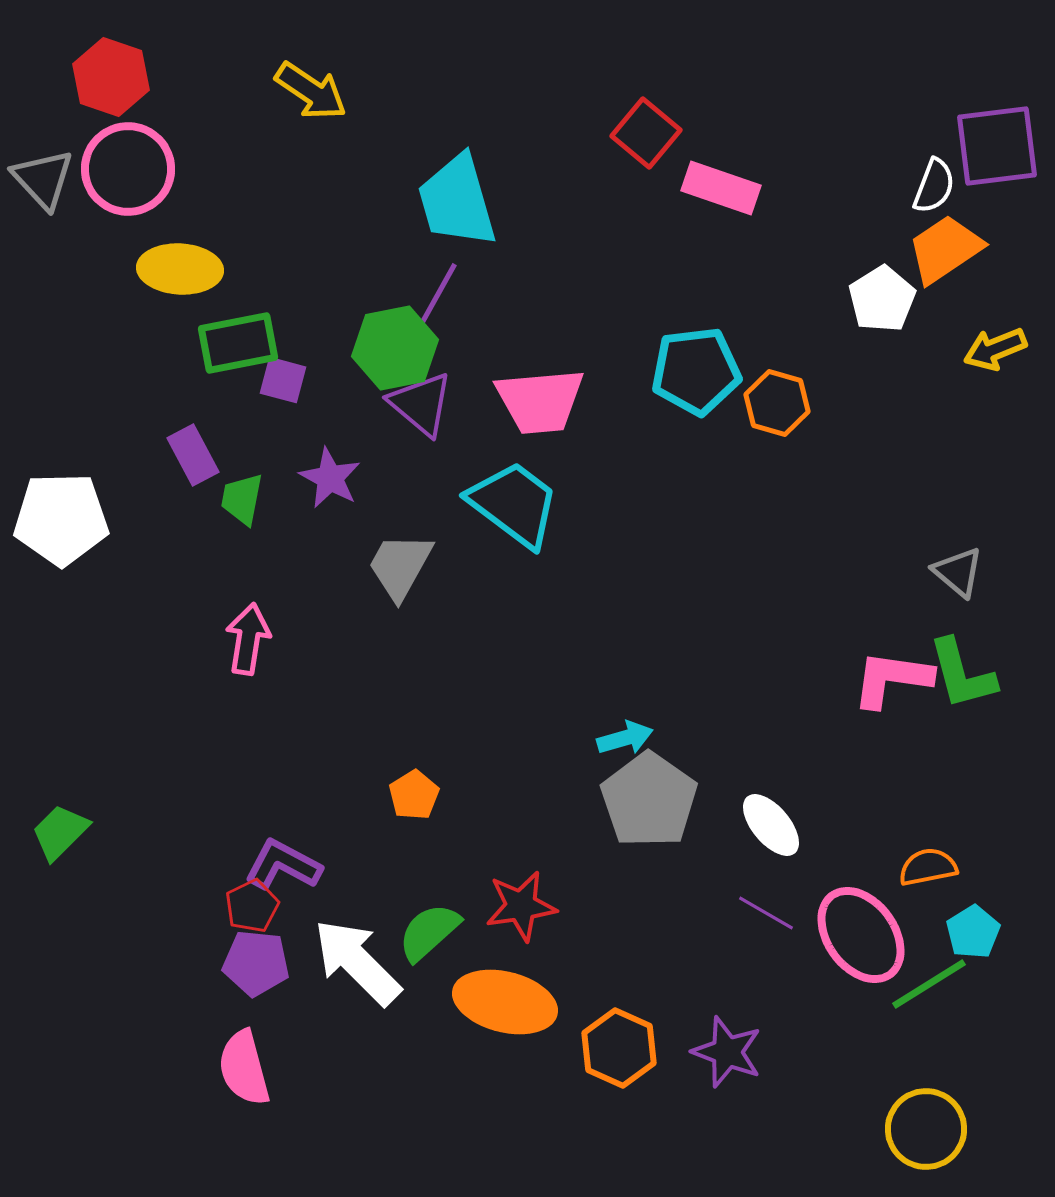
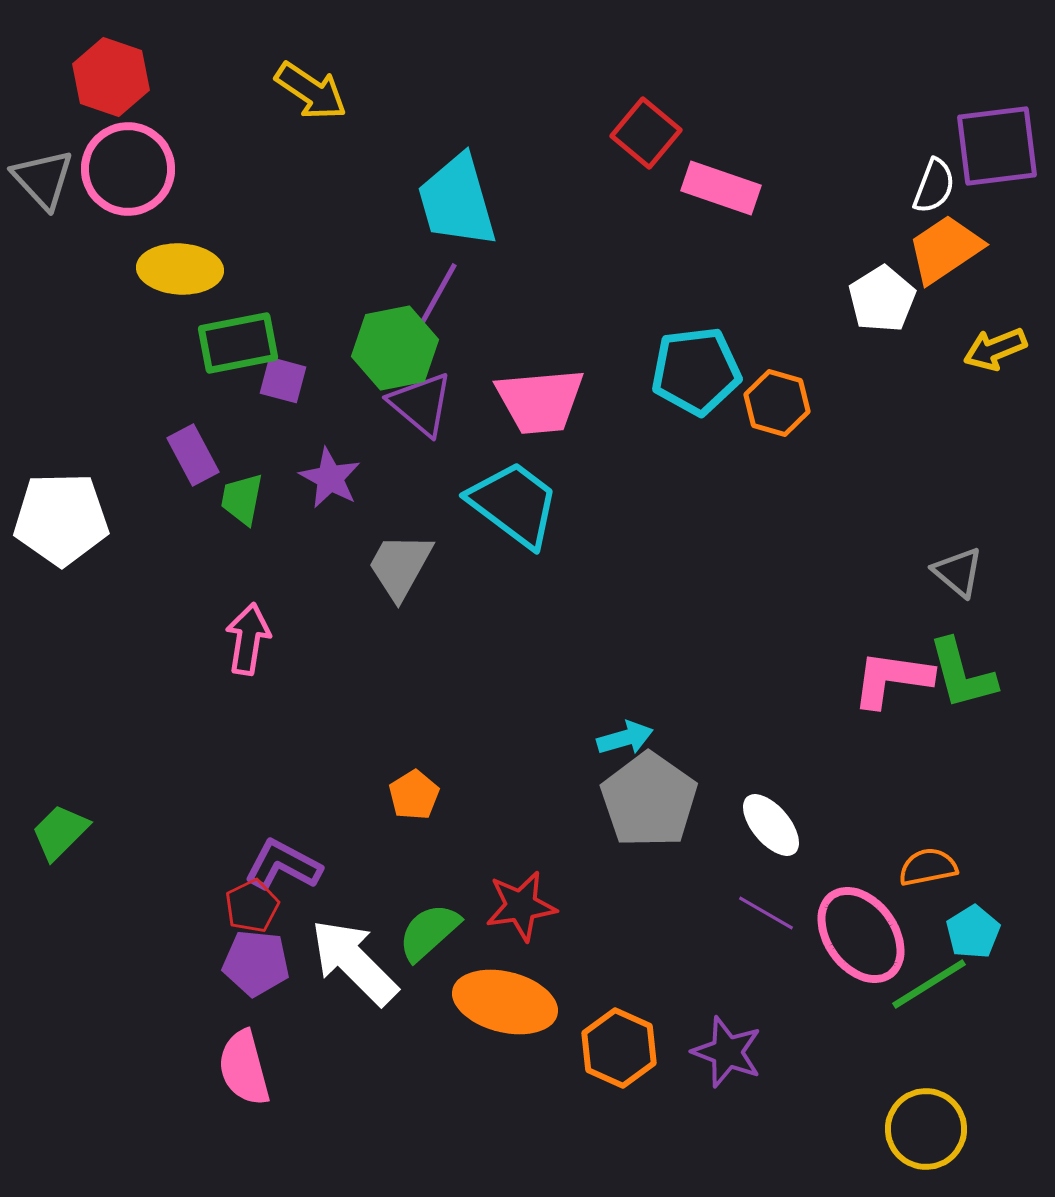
white arrow at (357, 962): moved 3 px left
